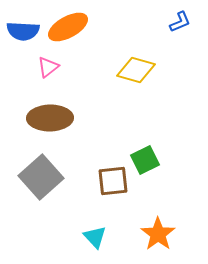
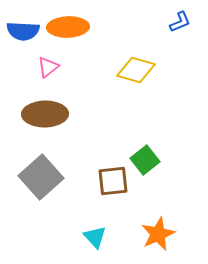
orange ellipse: rotated 27 degrees clockwise
brown ellipse: moved 5 px left, 4 px up
green square: rotated 12 degrees counterclockwise
orange star: rotated 12 degrees clockwise
